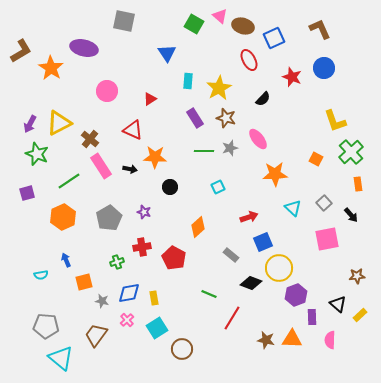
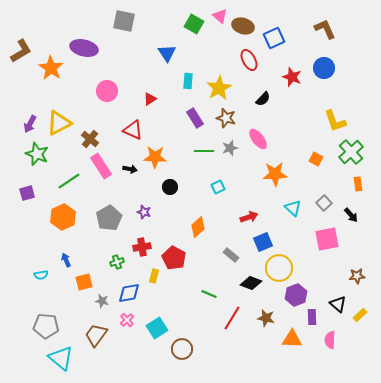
brown L-shape at (320, 29): moved 5 px right
yellow rectangle at (154, 298): moved 22 px up; rotated 24 degrees clockwise
brown star at (266, 340): moved 22 px up
